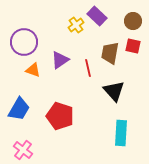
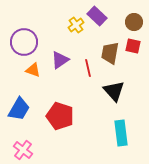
brown circle: moved 1 px right, 1 px down
cyan rectangle: rotated 10 degrees counterclockwise
